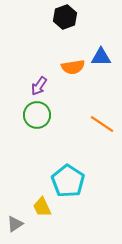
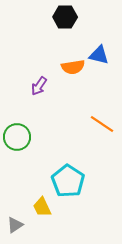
black hexagon: rotated 20 degrees clockwise
blue triangle: moved 2 px left, 2 px up; rotated 15 degrees clockwise
green circle: moved 20 px left, 22 px down
gray triangle: moved 1 px down
